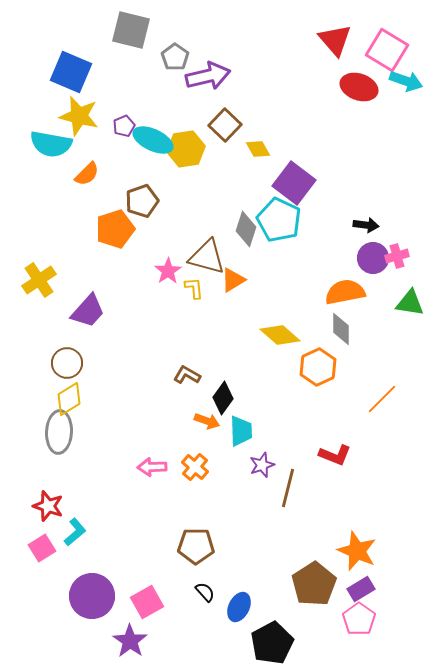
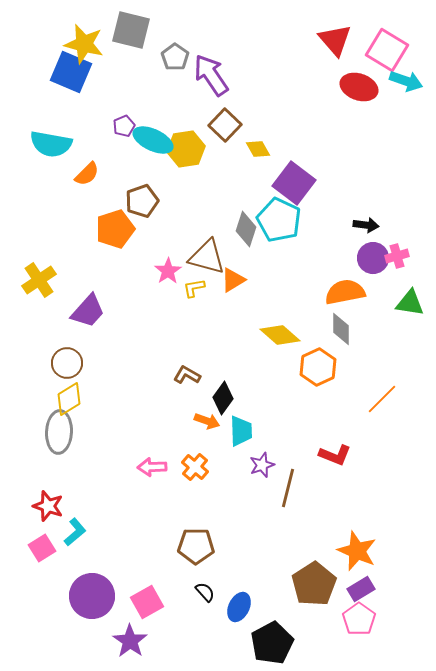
purple arrow at (208, 76): moved 3 px right, 1 px up; rotated 111 degrees counterclockwise
yellow star at (79, 116): moved 5 px right, 72 px up
yellow L-shape at (194, 288): rotated 95 degrees counterclockwise
